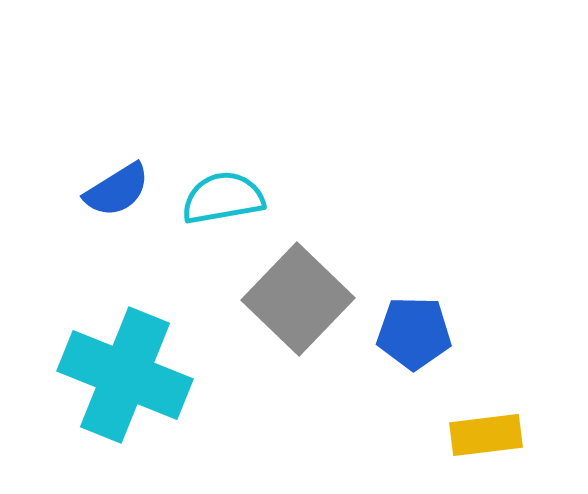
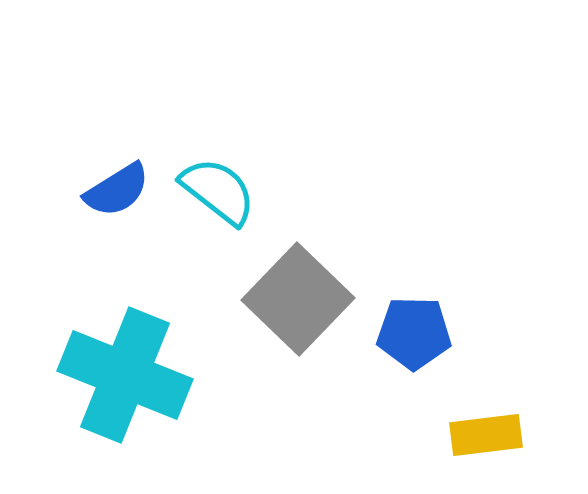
cyan semicircle: moved 5 px left, 7 px up; rotated 48 degrees clockwise
